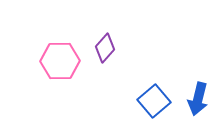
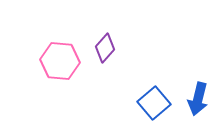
pink hexagon: rotated 6 degrees clockwise
blue square: moved 2 px down
